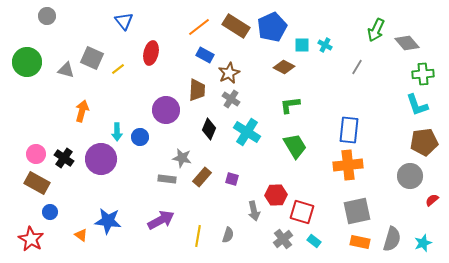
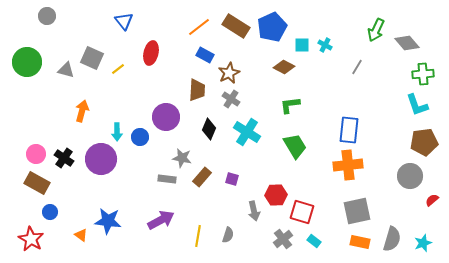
purple circle at (166, 110): moved 7 px down
